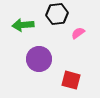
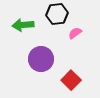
pink semicircle: moved 3 px left
purple circle: moved 2 px right
red square: rotated 30 degrees clockwise
